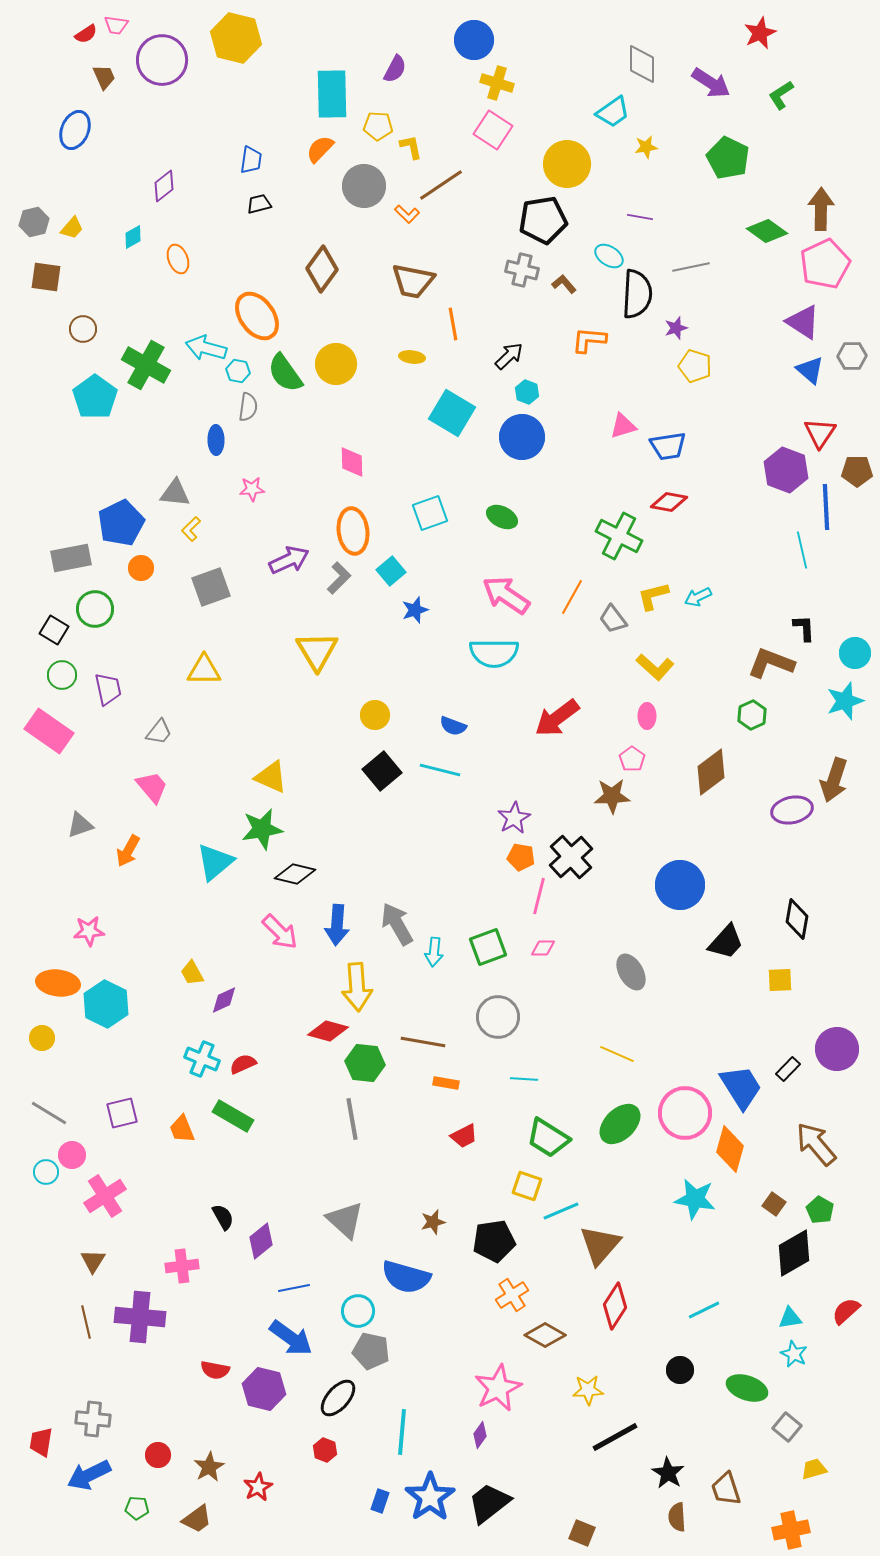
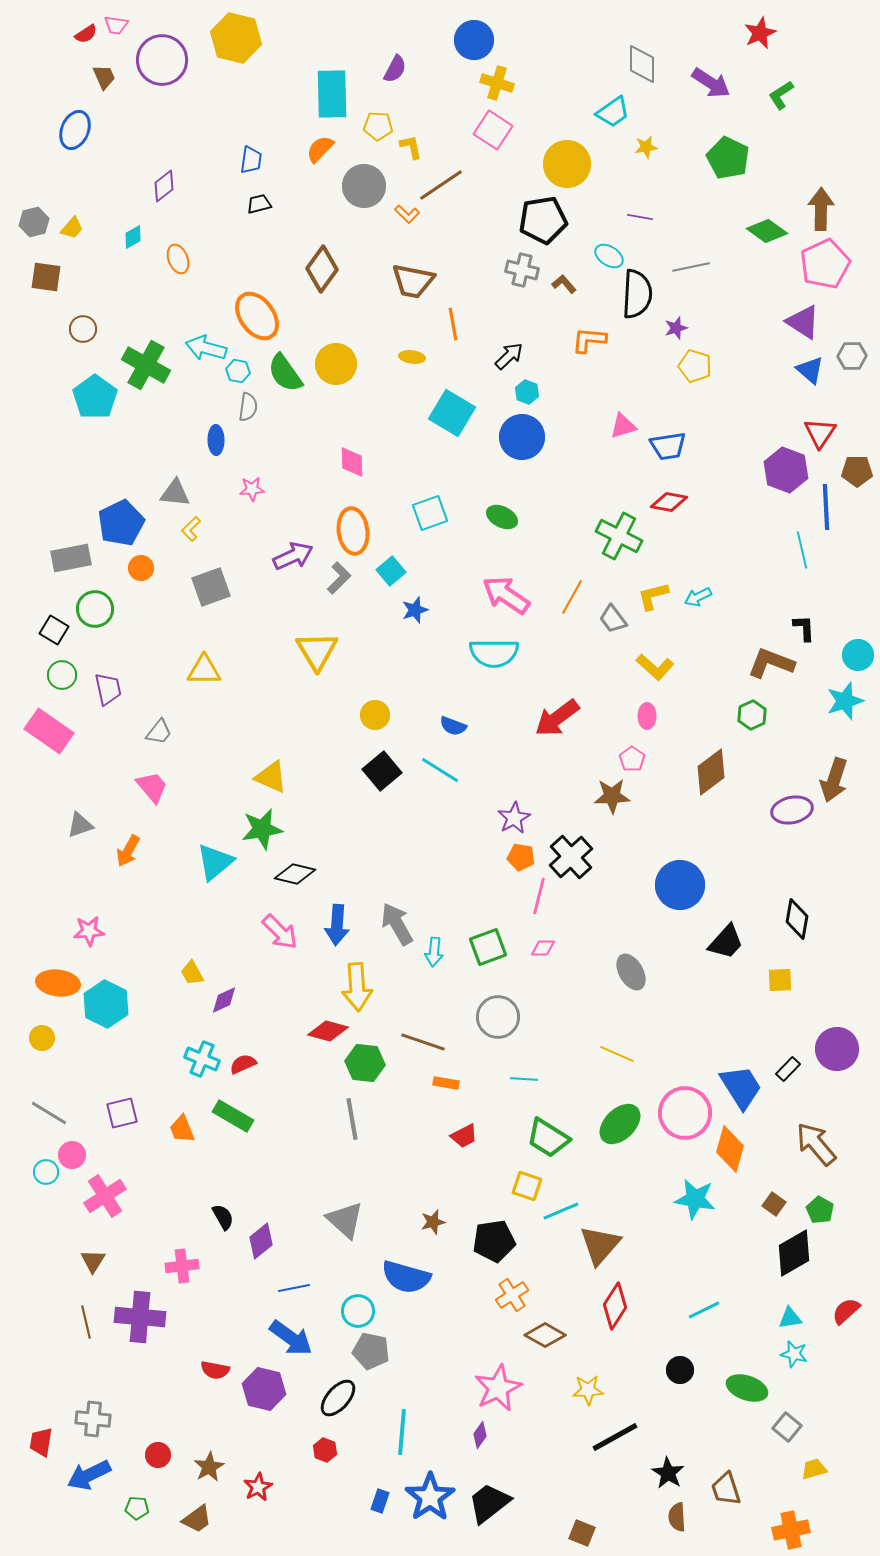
purple arrow at (289, 560): moved 4 px right, 4 px up
cyan circle at (855, 653): moved 3 px right, 2 px down
cyan line at (440, 770): rotated 18 degrees clockwise
brown line at (423, 1042): rotated 9 degrees clockwise
cyan star at (794, 1354): rotated 12 degrees counterclockwise
